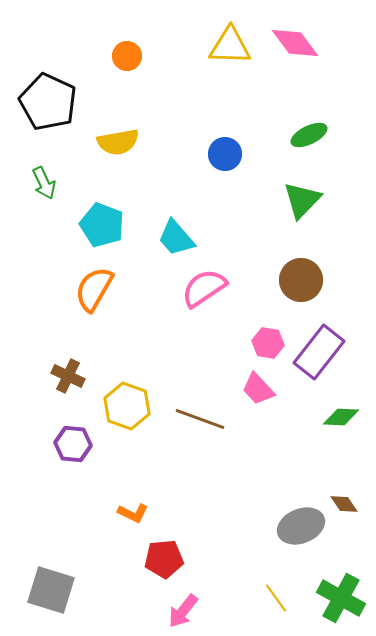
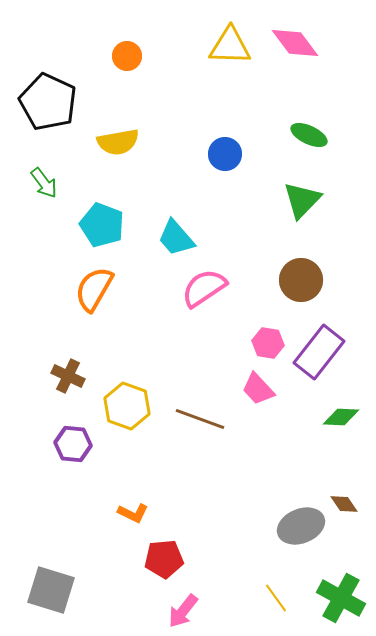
green ellipse: rotated 51 degrees clockwise
green arrow: rotated 12 degrees counterclockwise
